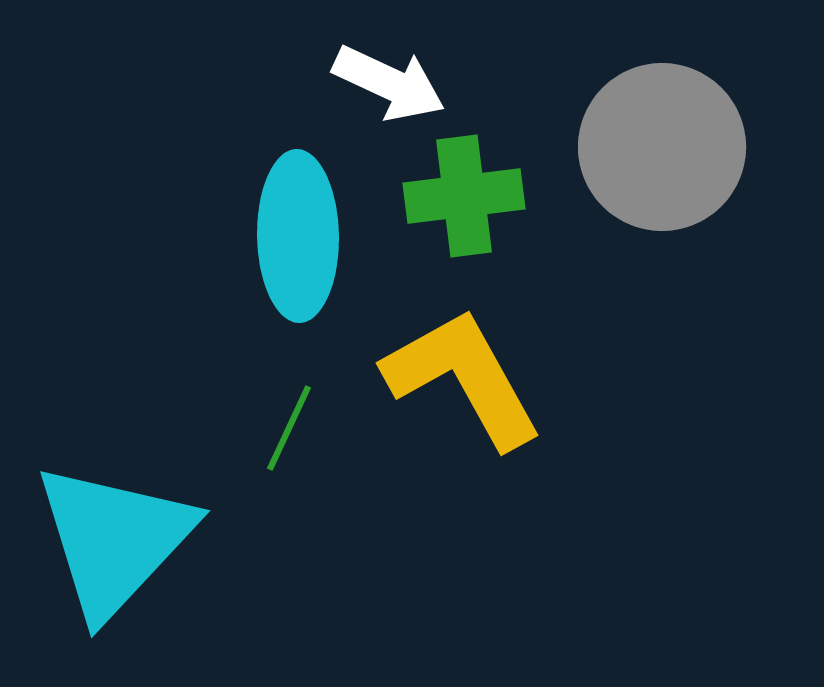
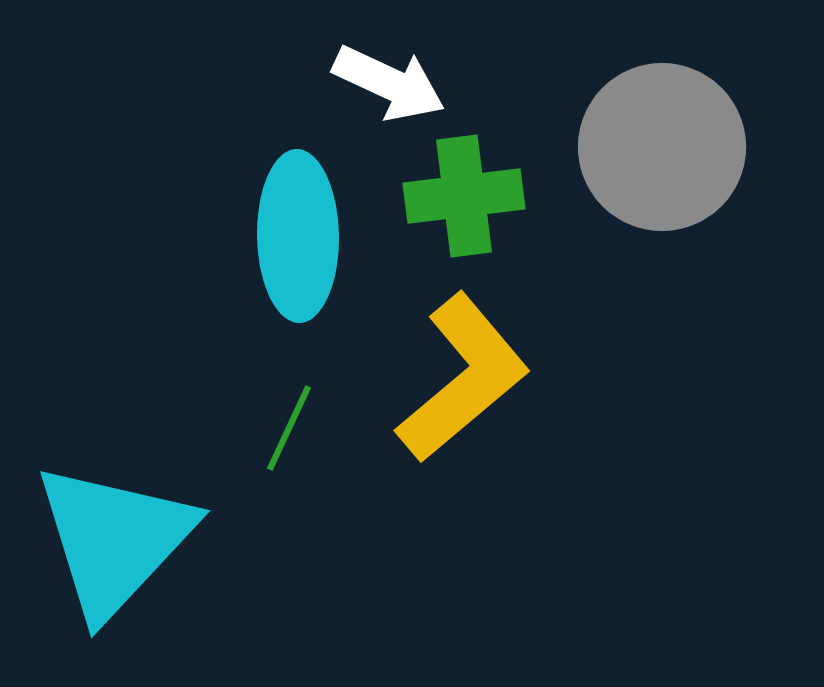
yellow L-shape: rotated 79 degrees clockwise
